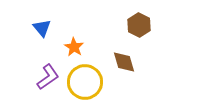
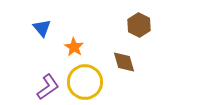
purple L-shape: moved 10 px down
